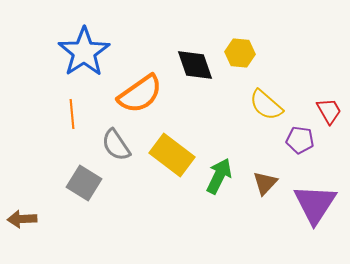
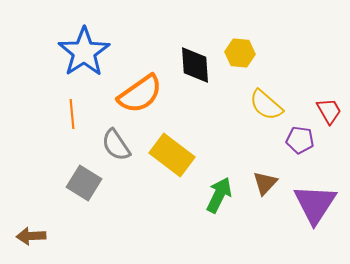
black diamond: rotated 15 degrees clockwise
green arrow: moved 19 px down
brown arrow: moved 9 px right, 17 px down
